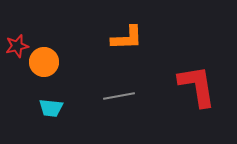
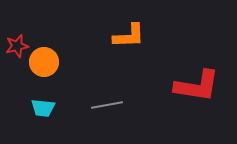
orange L-shape: moved 2 px right, 2 px up
red L-shape: rotated 108 degrees clockwise
gray line: moved 12 px left, 9 px down
cyan trapezoid: moved 8 px left
